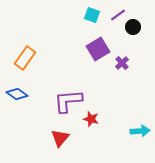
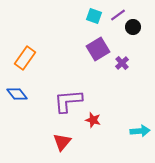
cyan square: moved 2 px right, 1 px down
blue diamond: rotated 15 degrees clockwise
red star: moved 2 px right, 1 px down
red triangle: moved 2 px right, 4 px down
